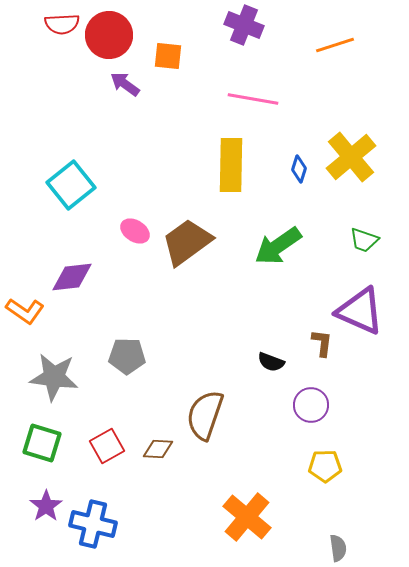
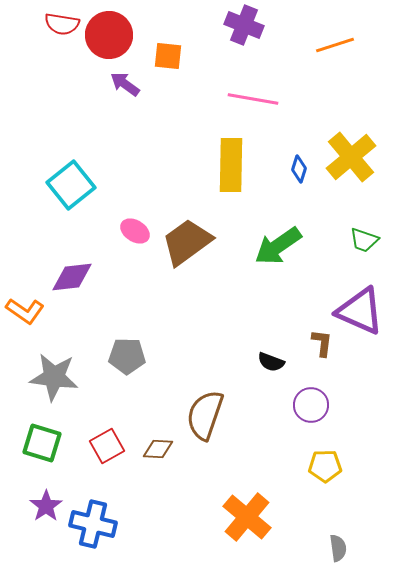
red semicircle: rotated 12 degrees clockwise
